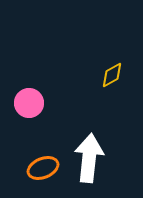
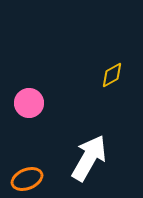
white arrow: rotated 24 degrees clockwise
orange ellipse: moved 16 px left, 11 px down
